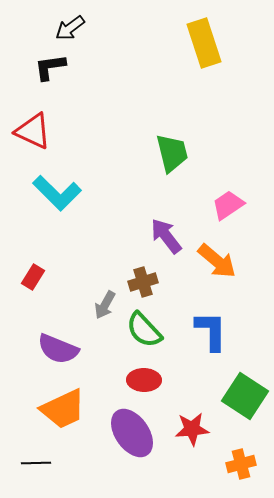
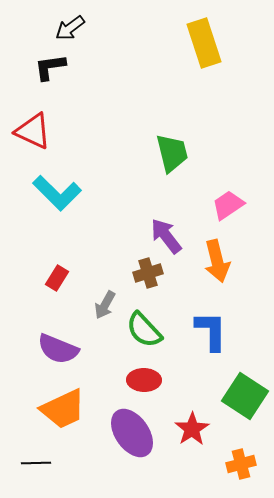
orange arrow: rotated 36 degrees clockwise
red rectangle: moved 24 px right, 1 px down
brown cross: moved 5 px right, 9 px up
red star: rotated 28 degrees counterclockwise
